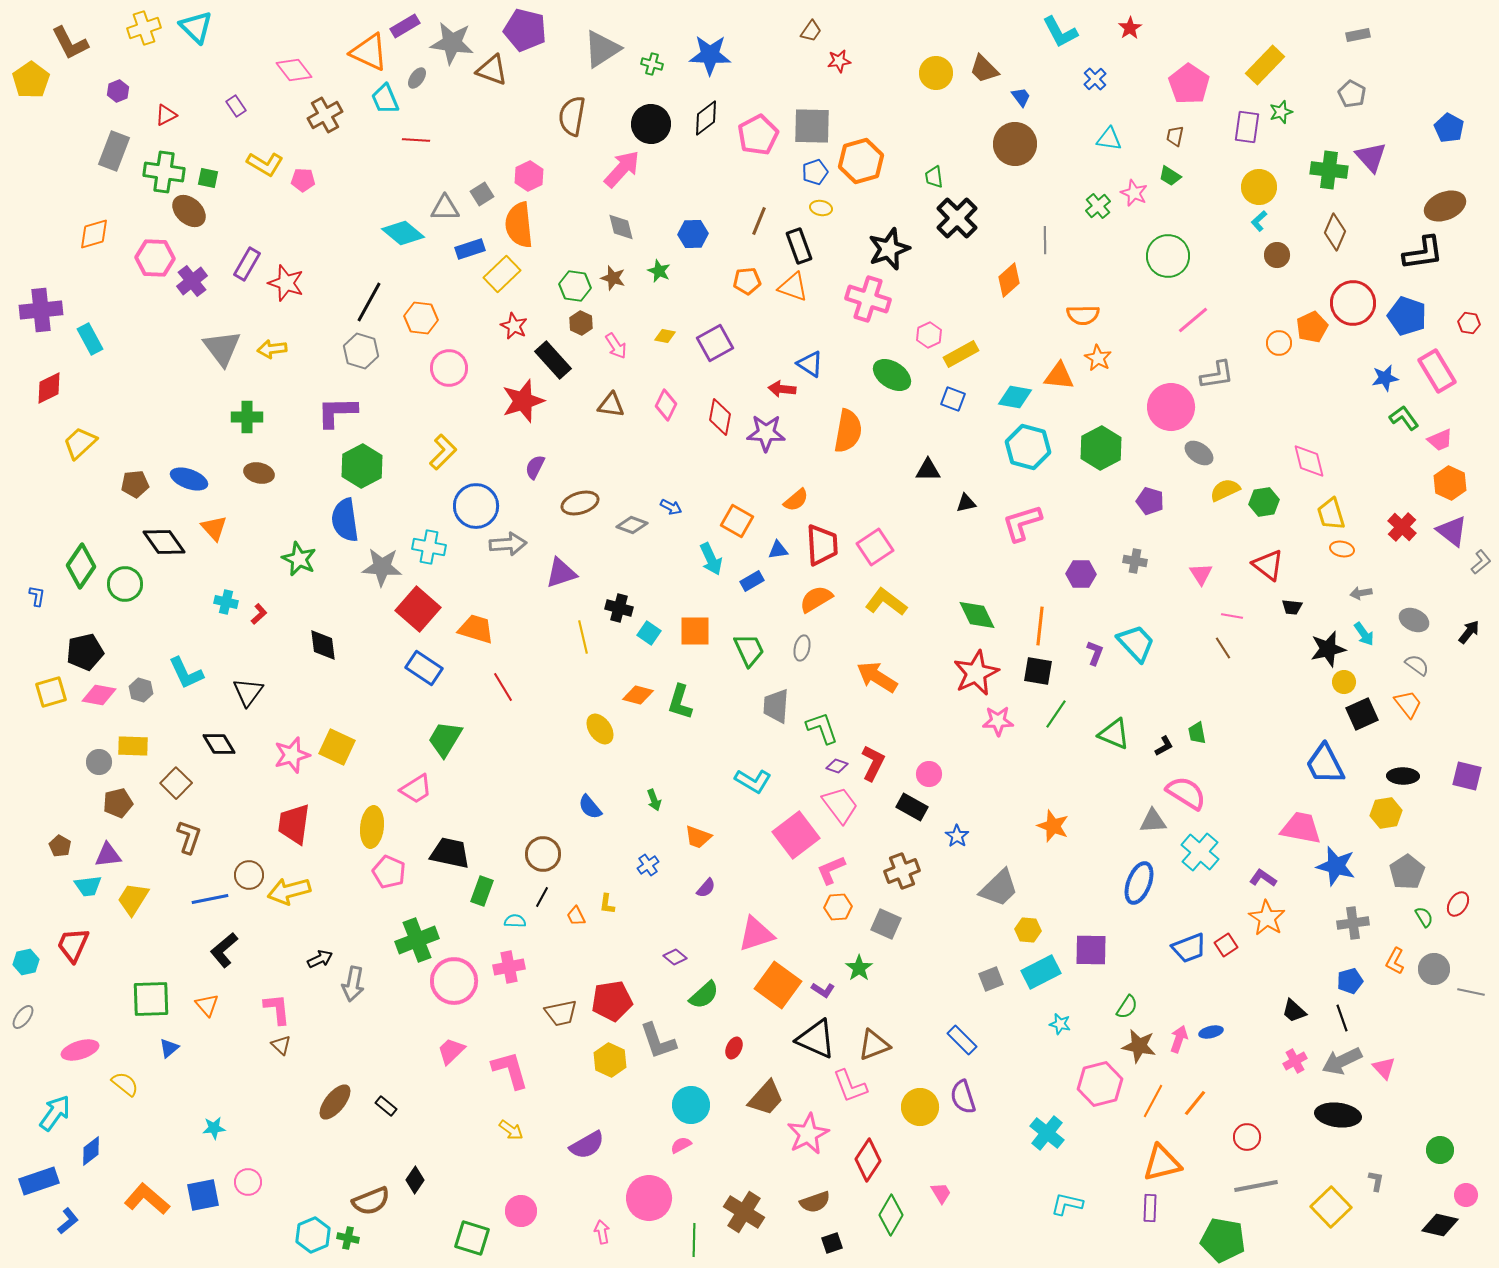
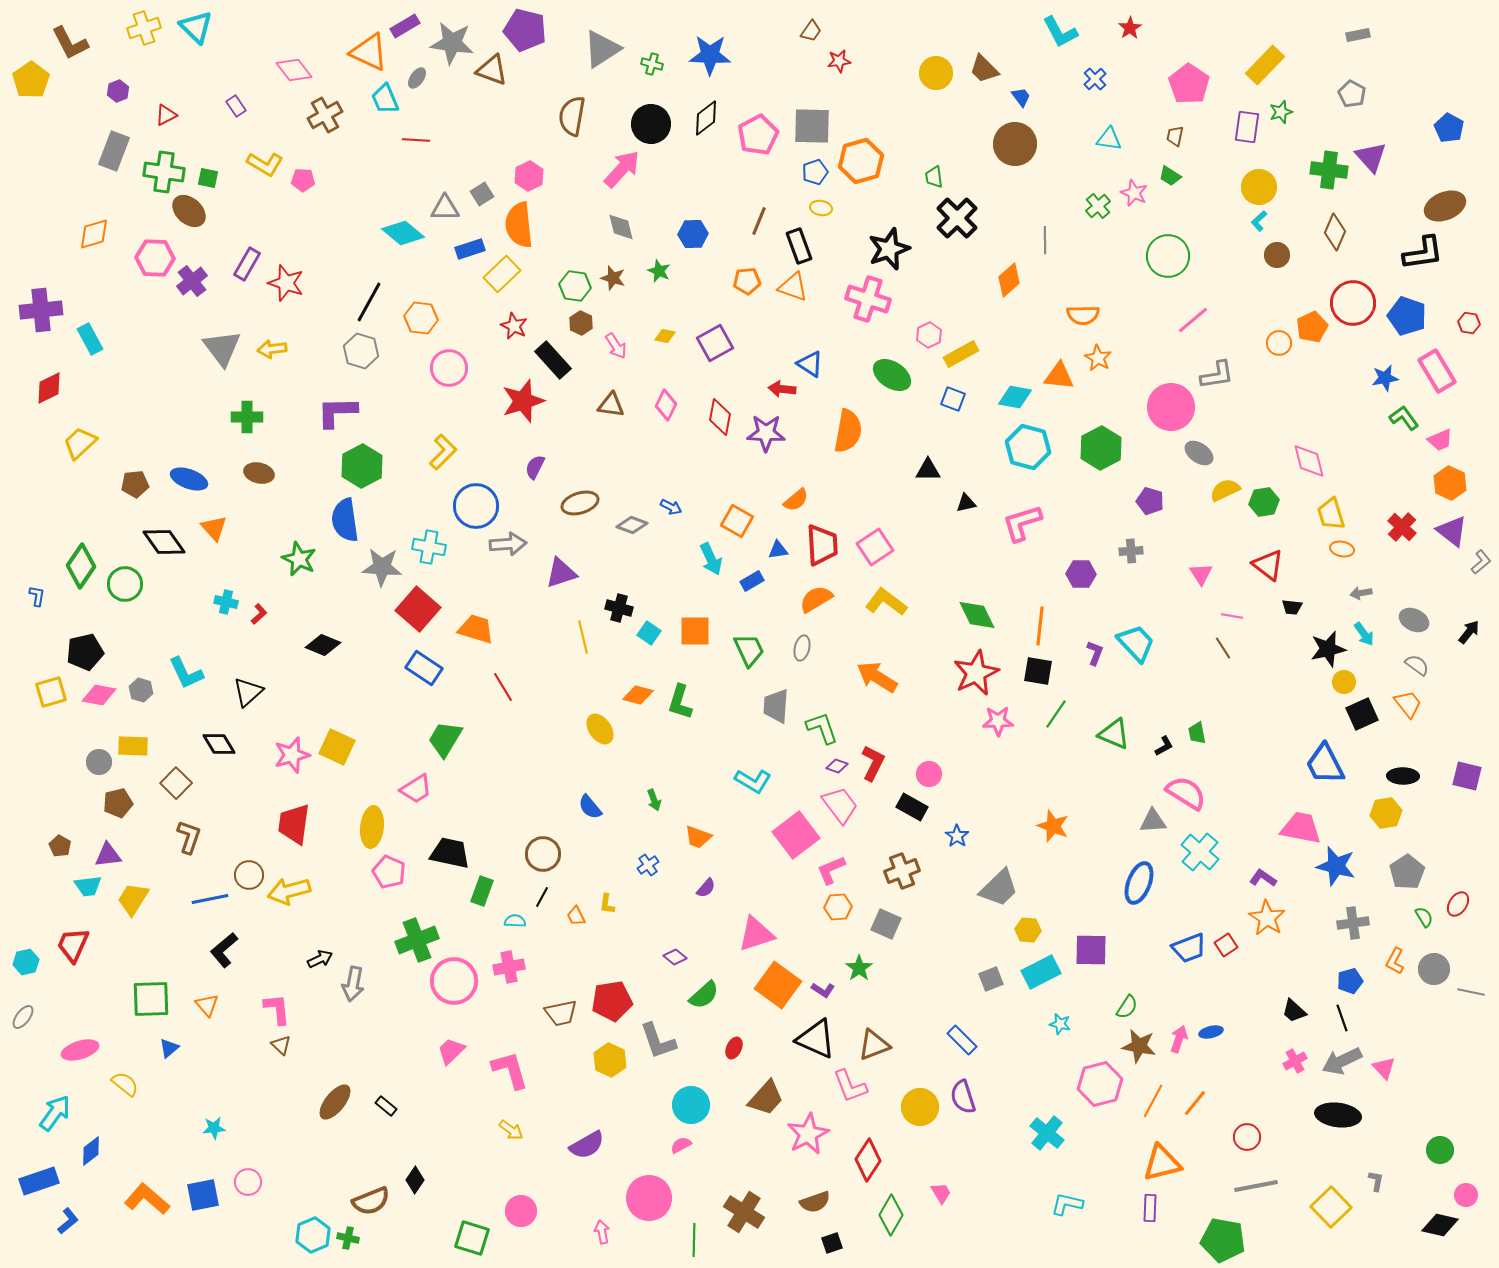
gray cross at (1135, 561): moved 4 px left, 10 px up; rotated 15 degrees counterclockwise
black diamond at (323, 645): rotated 60 degrees counterclockwise
black triangle at (248, 692): rotated 12 degrees clockwise
